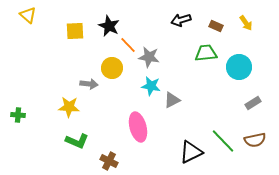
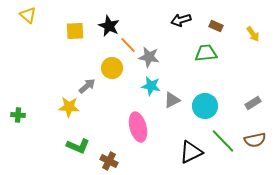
yellow arrow: moved 7 px right, 11 px down
cyan circle: moved 34 px left, 39 px down
gray arrow: moved 2 px left, 2 px down; rotated 48 degrees counterclockwise
green L-shape: moved 1 px right, 5 px down
